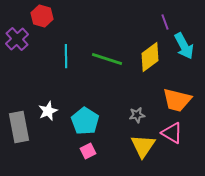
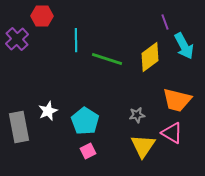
red hexagon: rotated 15 degrees counterclockwise
cyan line: moved 10 px right, 16 px up
